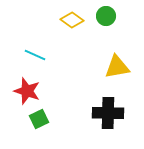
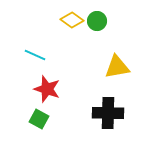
green circle: moved 9 px left, 5 px down
red star: moved 20 px right, 2 px up
green square: rotated 36 degrees counterclockwise
